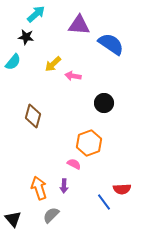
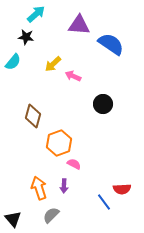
pink arrow: rotated 14 degrees clockwise
black circle: moved 1 px left, 1 px down
orange hexagon: moved 30 px left
